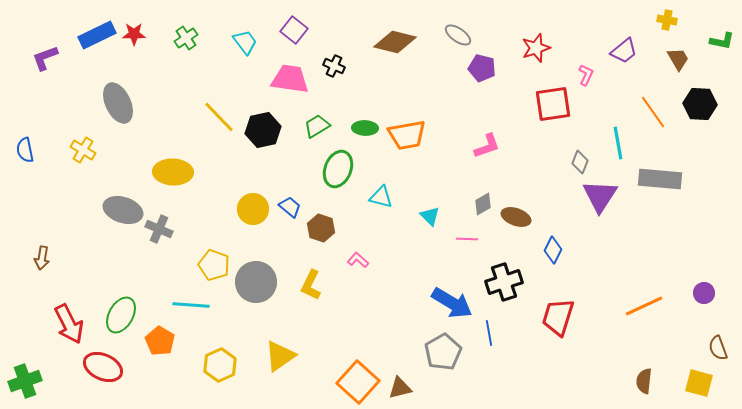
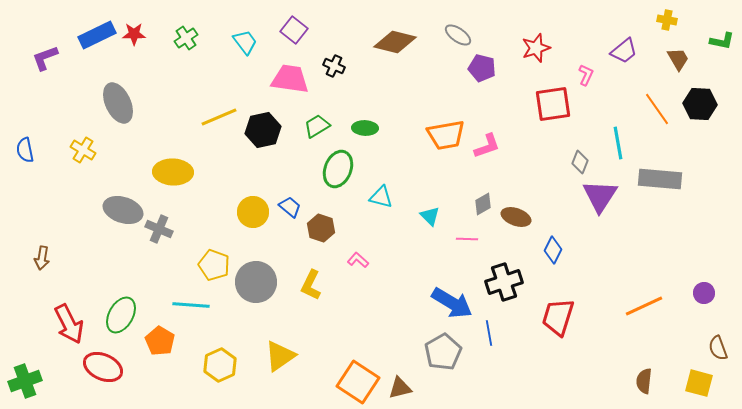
orange line at (653, 112): moved 4 px right, 3 px up
yellow line at (219, 117): rotated 69 degrees counterclockwise
orange trapezoid at (407, 135): moved 39 px right
yellow circle at (253, 209): moved 3 px down
orange square at (358, 382): rotated 9 degrees counterclockwise
